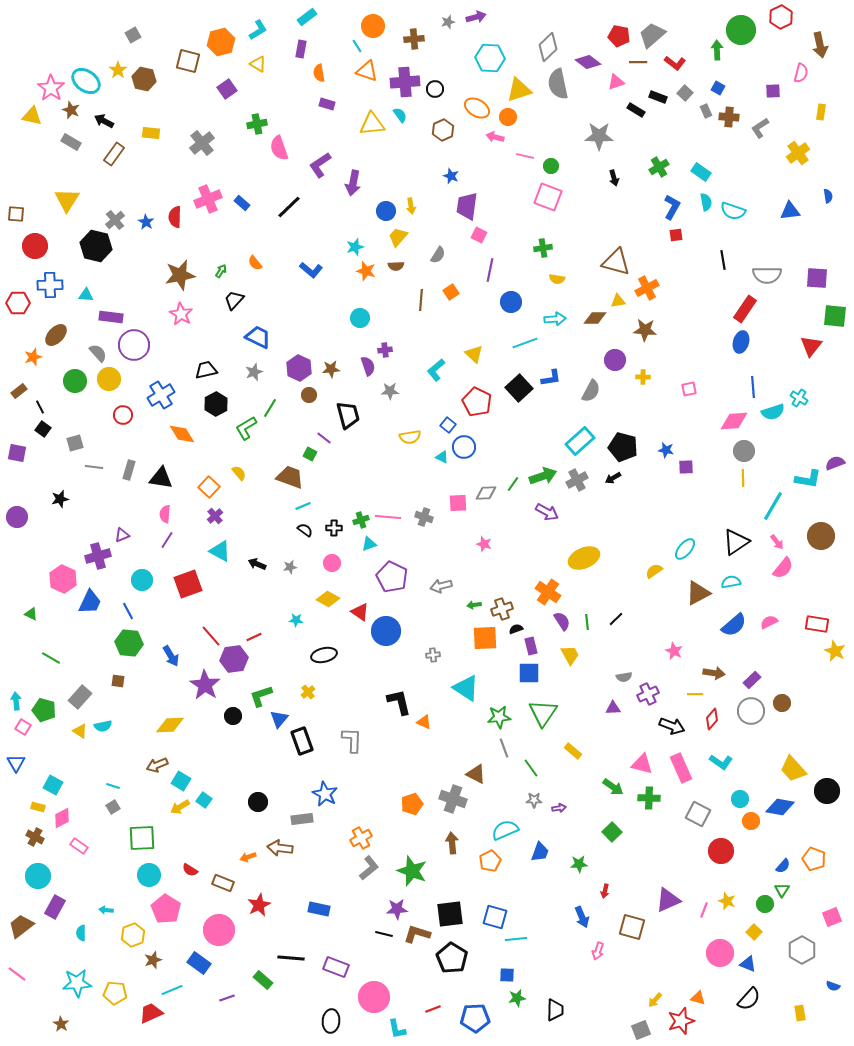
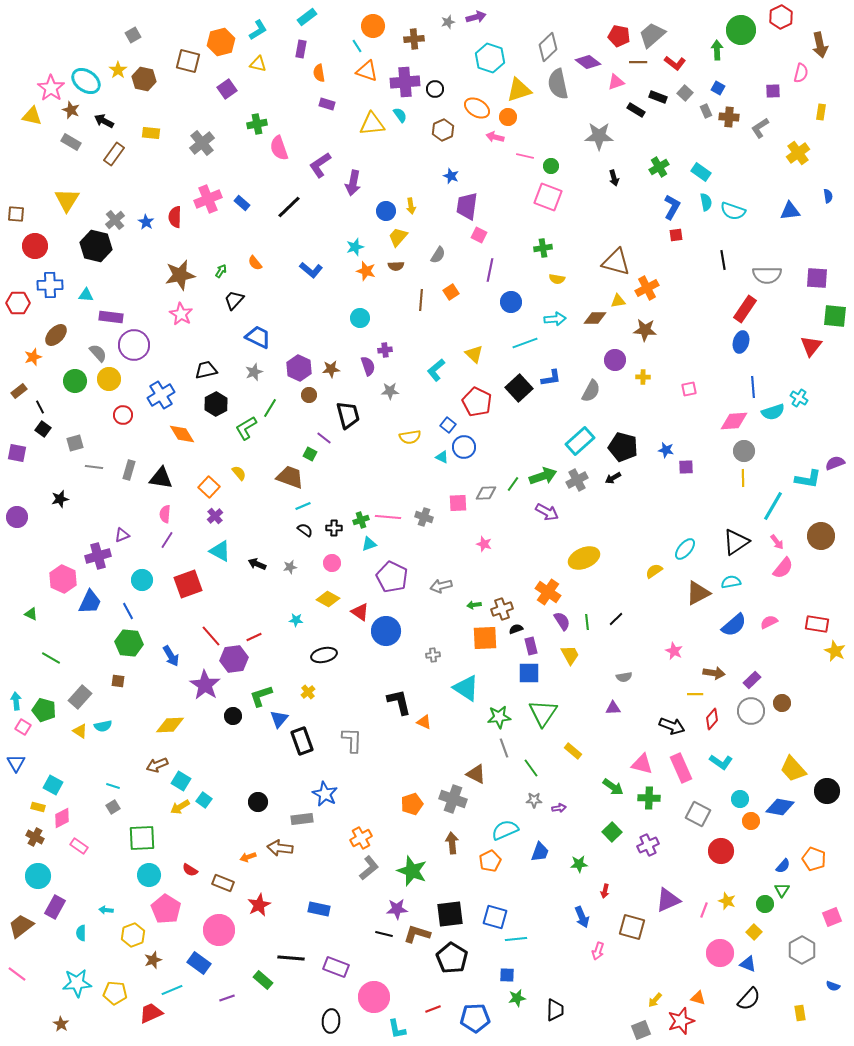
cyan hexagon at (490, 58): rotated 16 degrees clockwise
yellow triangle at (258, 64): rotated 18 degrees counterclockwise
purple cross at (648, 694): moved 151 px down
